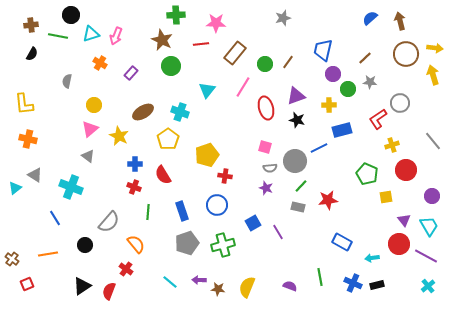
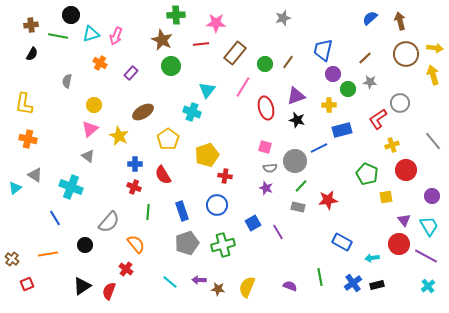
yellow L-shape at (24, 104): rotated 15 degrees clockwise
cyan cross at (180, 112): moved 12 px right
blue cross at (353, 283): rotated 30 degrees clockwise
